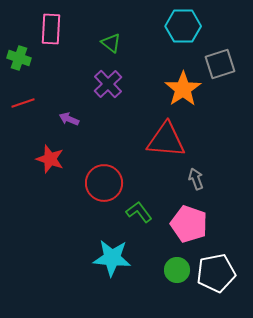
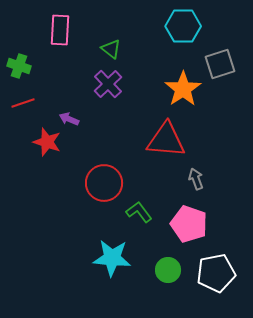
pink rectangle: moved 9 px right, 1 px down
green triangle: moved 6 px down
green cross: moved 8 px down
red star: moved 3 px left, 17 px up
green circle: moved 9 px left
